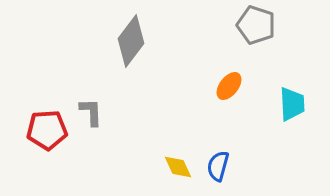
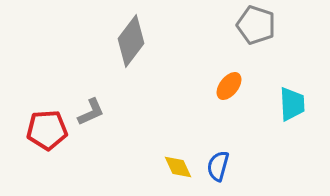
gray L-shape: rotated 68 degrees clockwise
